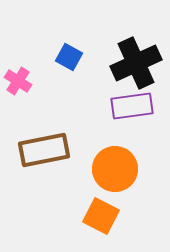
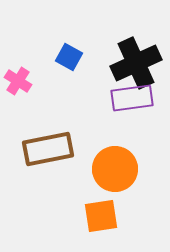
purple rectangle: moved 8 px up
brown rectangle: moved 4 px right, 1 px up
orange square: rotated 36 degrees counterclockwise
